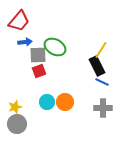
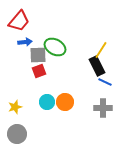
blue line: moved 3 px right
gray circle: moved 10 px down
